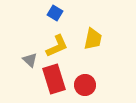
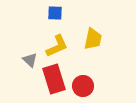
blue square: rotated 28 degrees counterclockwise
red circle: moved 2 px left, 1 px down
